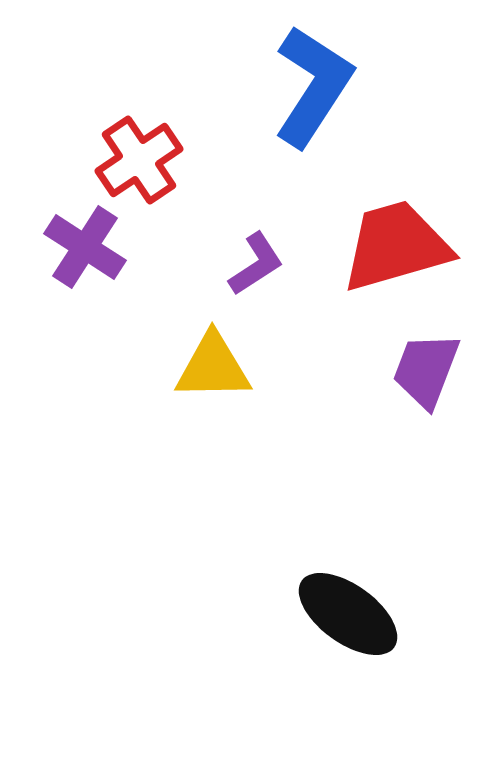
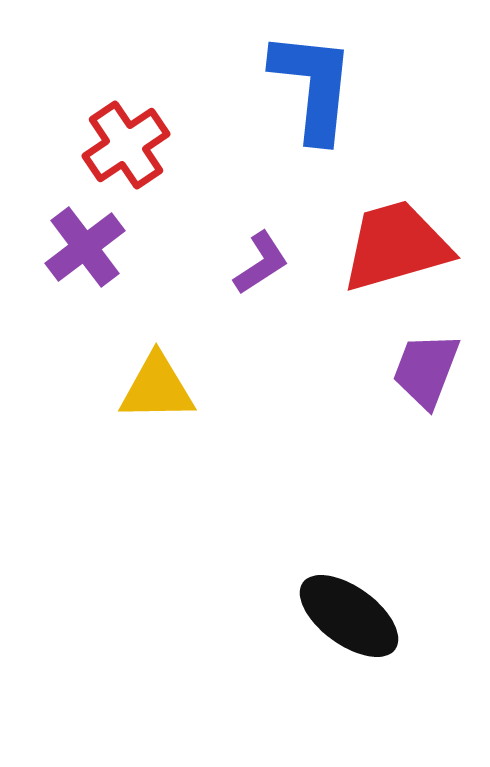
blue L-shape: rotated 27 degrees counterclockwise
red cross: moved 13 px left, 15 px up
purple cross: rotated 20 degrees clockwise
purple L-shape: moved 5 px right, 1 px up
yellow triangle: moved 56 px left, 21 px down
black ellipse: moved 1 px right, 2 px down
